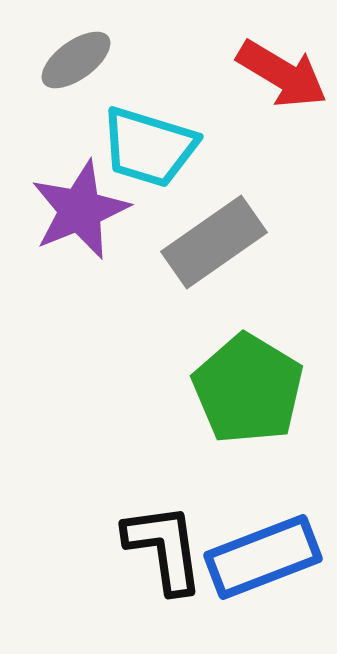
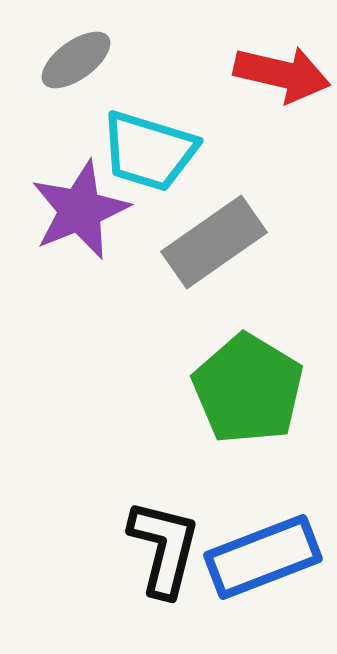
red arrow: rotated 18 degrees counterclockwise
cyan trapezoid: moved 4 px down
black L-shape: rotated 22 degrees clockwise
